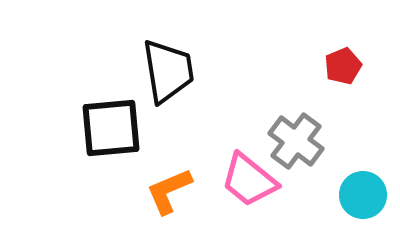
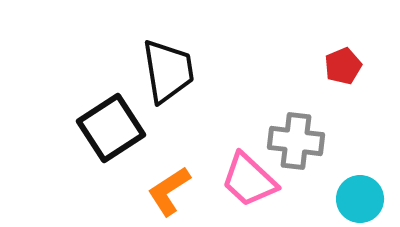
black square: rotated 28 degrees counterclockwise
gray cross: rotated 30 degrees counterclockwise
pink trapezoid: rotated 4 degrees clockwise
orange L-shape: rotated 10 degrees counterclockwise
cyan circle: moved 3 px left, 4 px down
